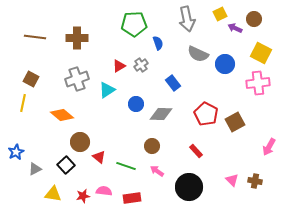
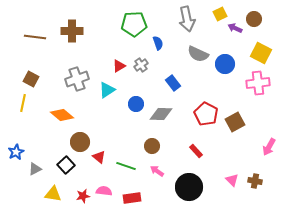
brown cross at (77, 38): moved 5 px left, 7 px up
